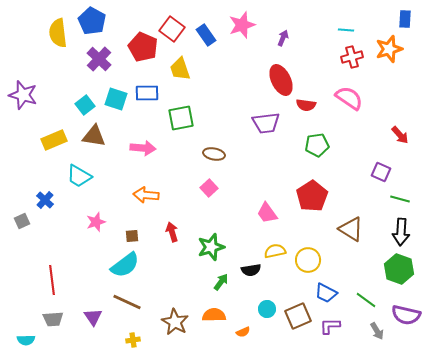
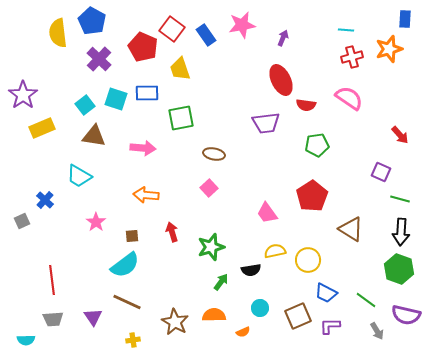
pink star at (242, 25): rotated 8 degrees clockwise
purple star at (23, 95): rotated 20 degrees clockwise
yellow rectangle at (54, 140): moved 12 px left, 12 px up
pink star at (96, 222): rotated 18 degrees counterclockwise
cyan circle at (267, 309): moved 7 px left, 1 px up
